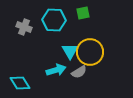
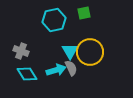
green square: moved 1 px right
cyan hexagon: rotated 15 degrees counterclockwise
gray cross: moved 3 px left, 24 px down
gray semicircle: moved 8 px left, 4 px up; rotated 84 degrees counterclockwise
cyan diamond: moved 7 px right, 9 px up
